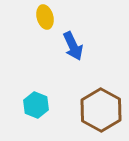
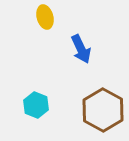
blue arrow: moved 8 px right, 3 px down
brown hexagon: moved 2 px right
